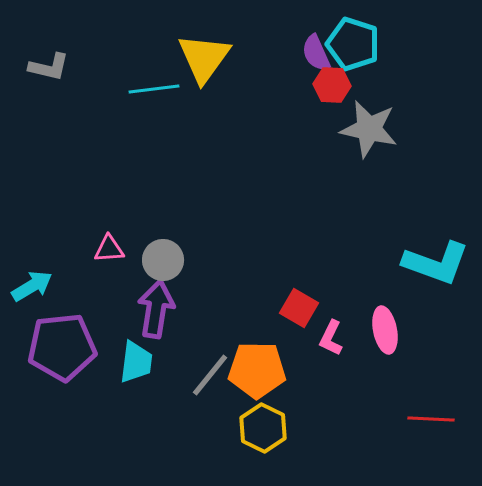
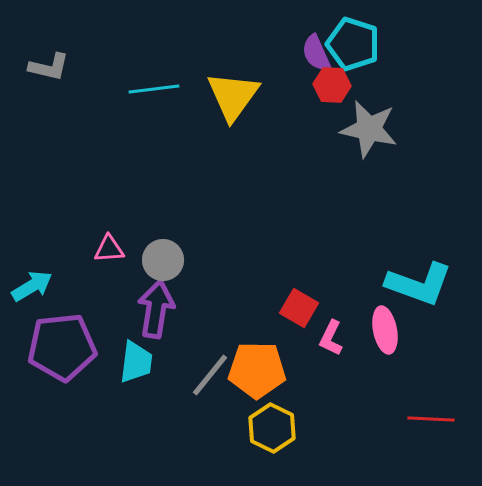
yellow triangle: moved 29 px right, 38 px down
cyan L-shape: moved 17 px left, 21 px down
yellow hexagon: moved 9 px right
